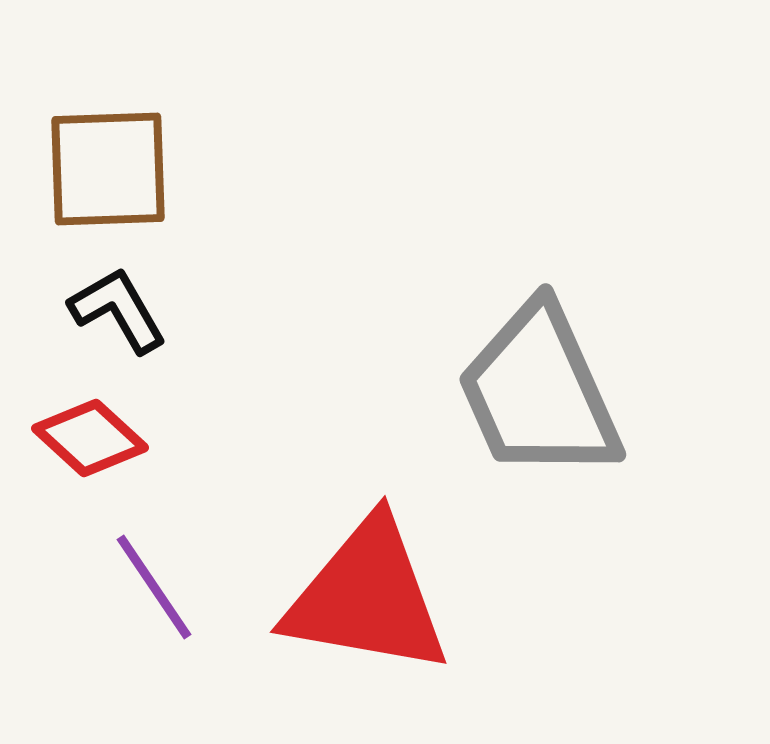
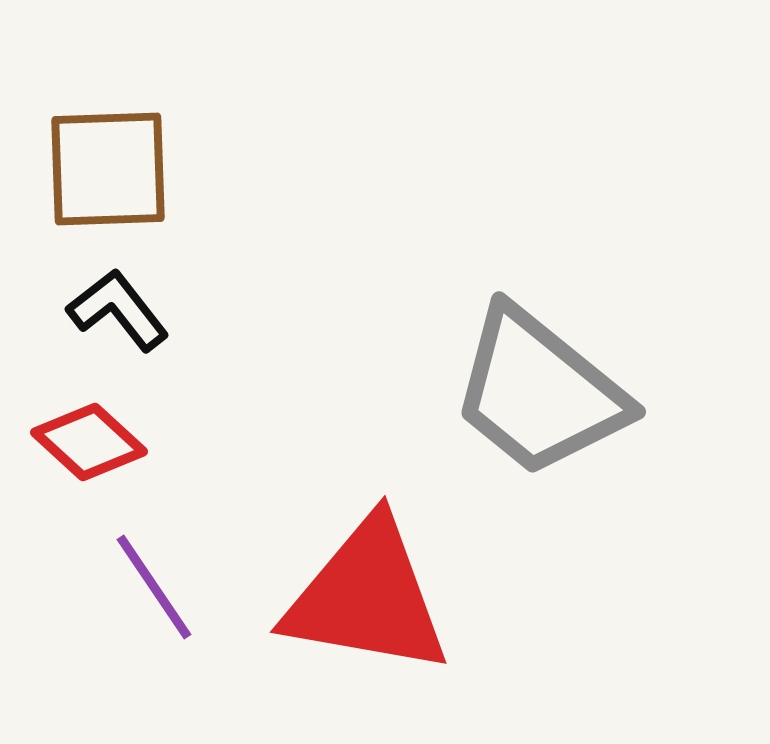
black L-shape: rotated 8 degrees counterclockwise
gray trapezoid: rotated 27 degrees counterclockwise
red diamond: moved 1 px left, 4 px down
